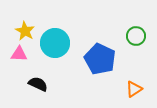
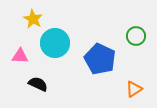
yellow star: moved 8 px right, 12 px up
pink triangle: moved 1 px right, 2 px down
